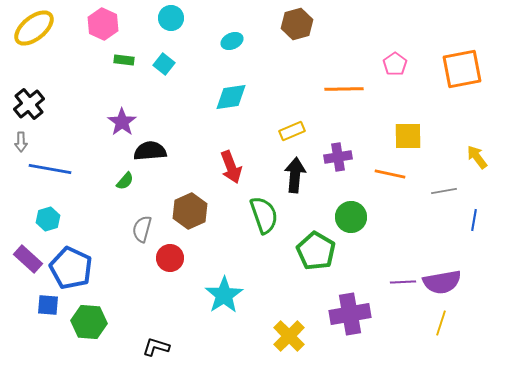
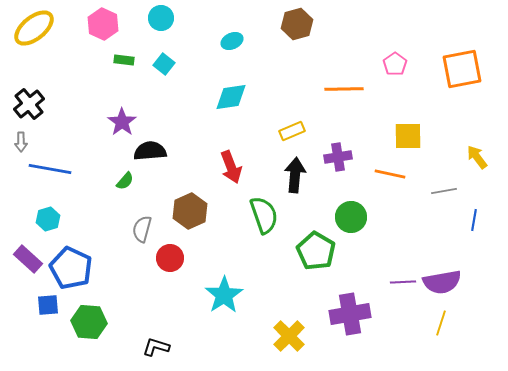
cyan circle at (171, 18): moved 10 px left
blue square at (48, 305): rotated 10 degrees counterclockwise
